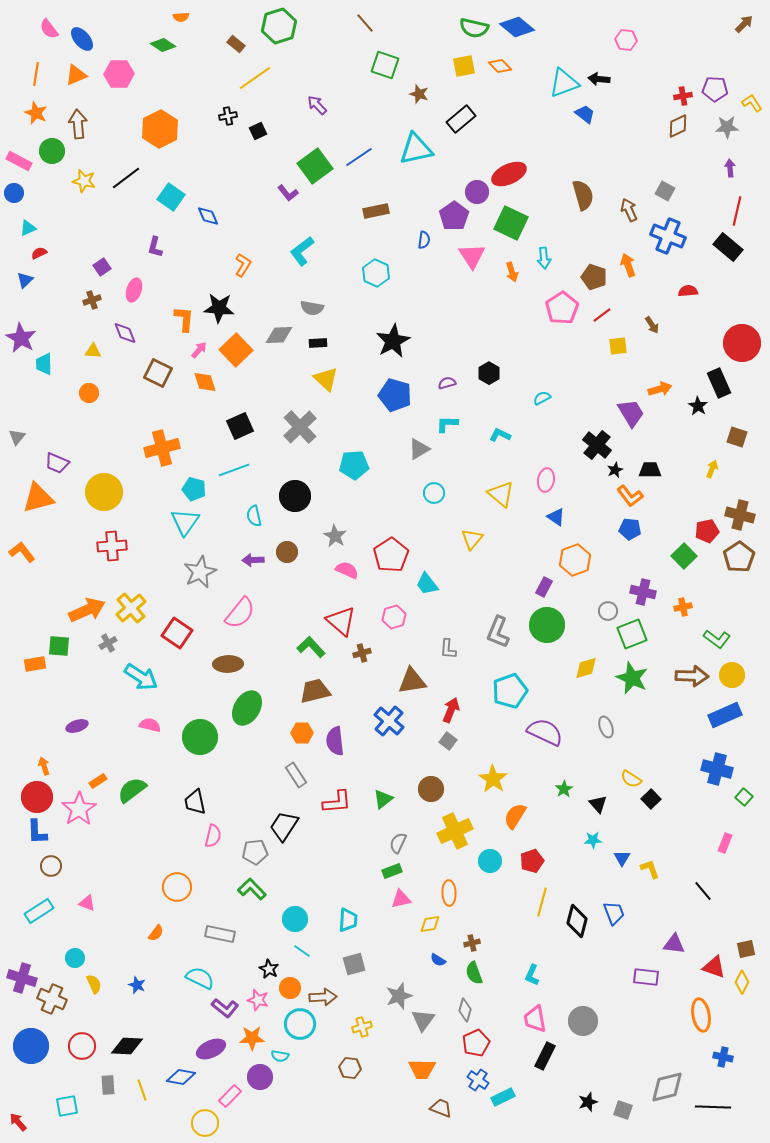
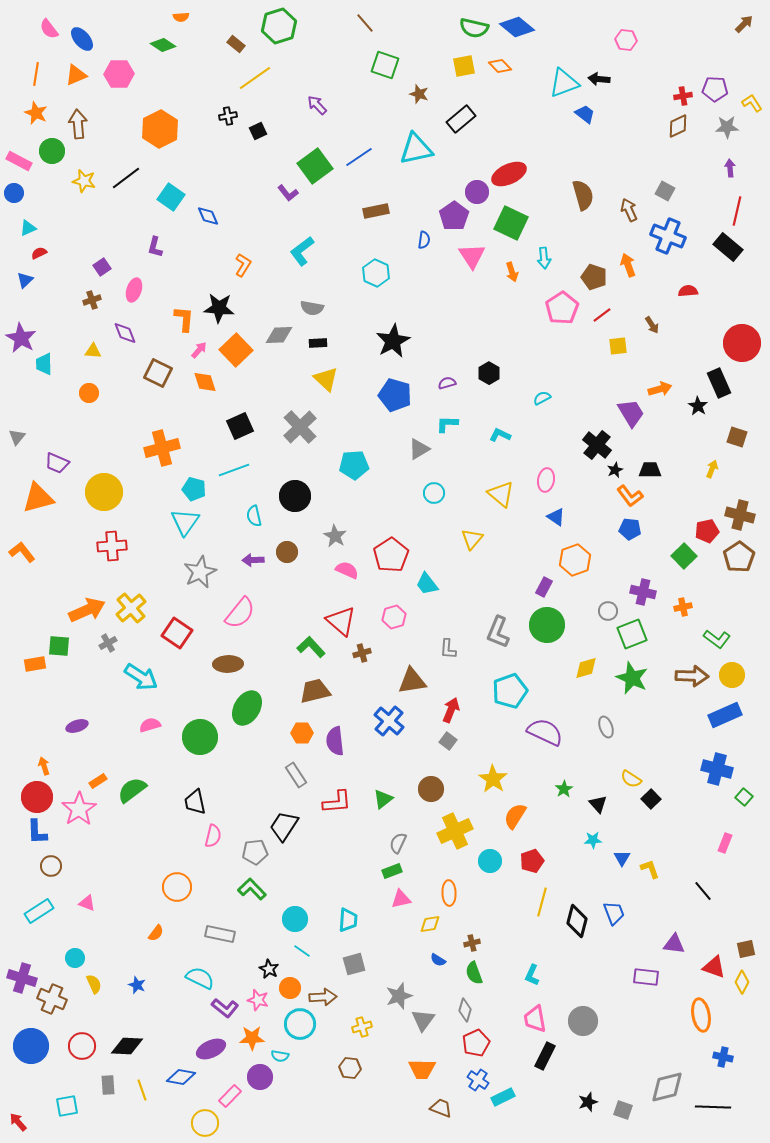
pink semicircle at (150, 725): rotated 30 degrees counterclockwise
